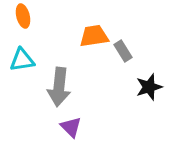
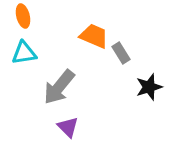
orange trapezoid: rotated 32 degrees clockwise
gray rectangle: moved 2 px left, 2 px down
cyan triangle: moved 2 px right, 7 px up
gray arrow: rotated 33 degrees clockwise
purple triangle: moved 3 px left
